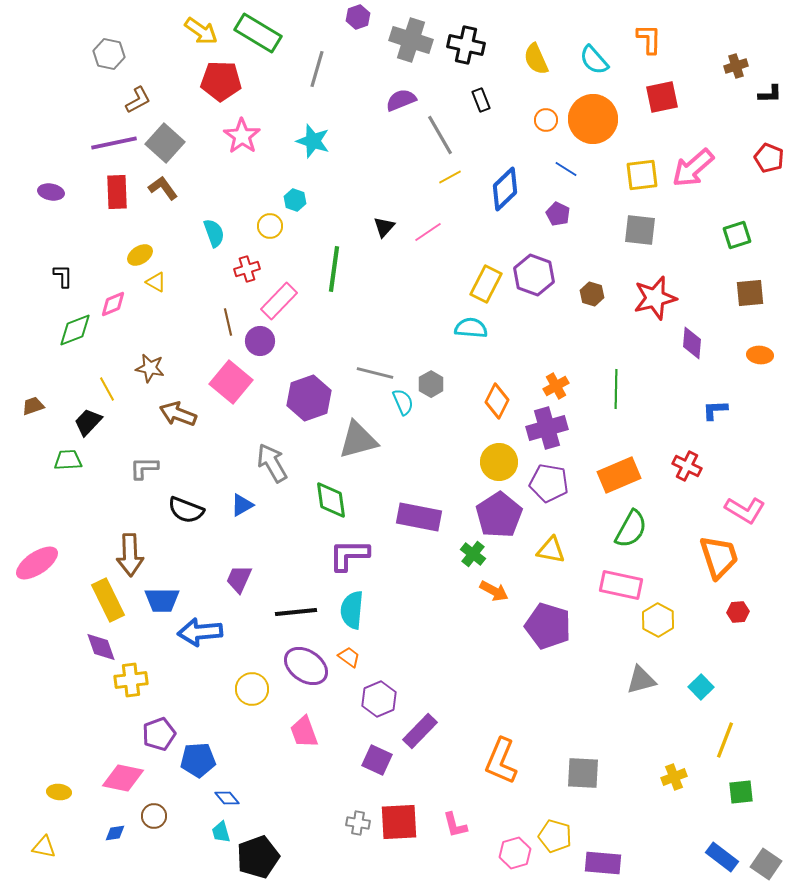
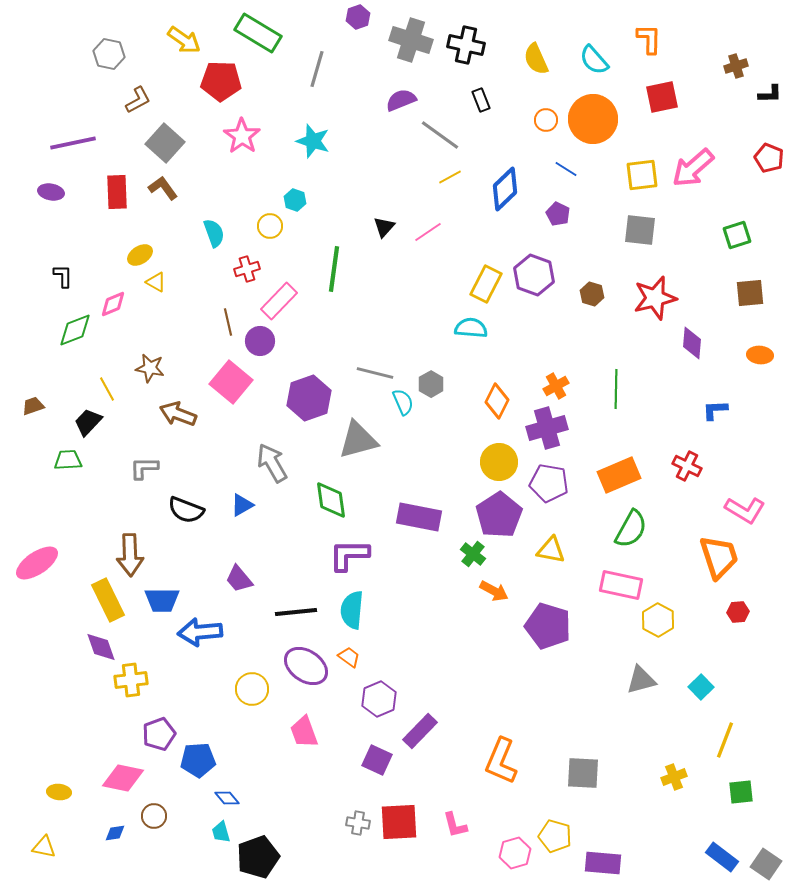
yellow arrow at (201, 31): moved 17 px left, 9 px down
gray line at (440, 135): rotated 24 degrees counterclockwise
purple line at (114, 143): moved 41 px left
purple trapezoid at (239, 579): rotated 64 degrees counterclockwise
